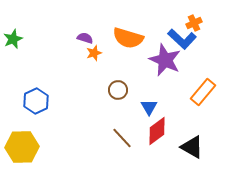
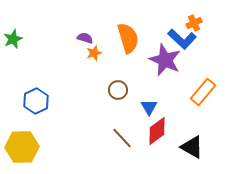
orange semicircle: rotated 124 degrees counterclockwise
